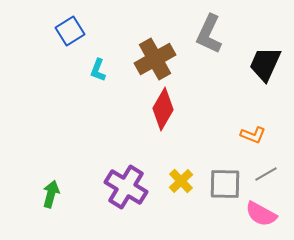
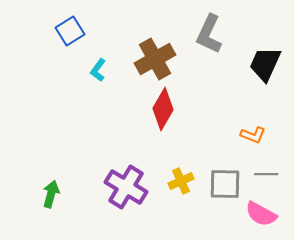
cyan L-shape: rotated 15 degrees clockwise
gray line: rotated 30 degrees clockwise
yellow cross: rotated 20 degrees clockwise
